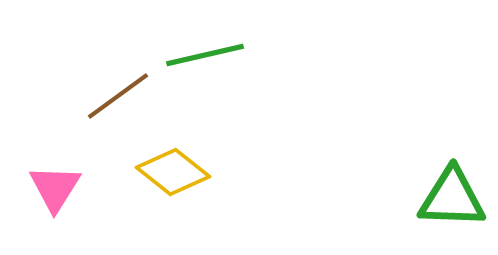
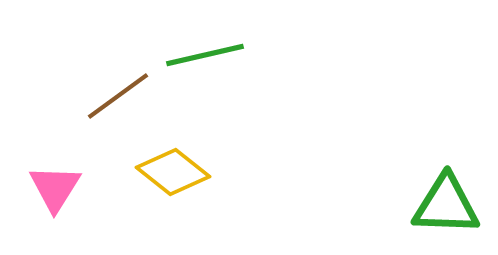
green triangle: moved 6 px left, 7 px down
